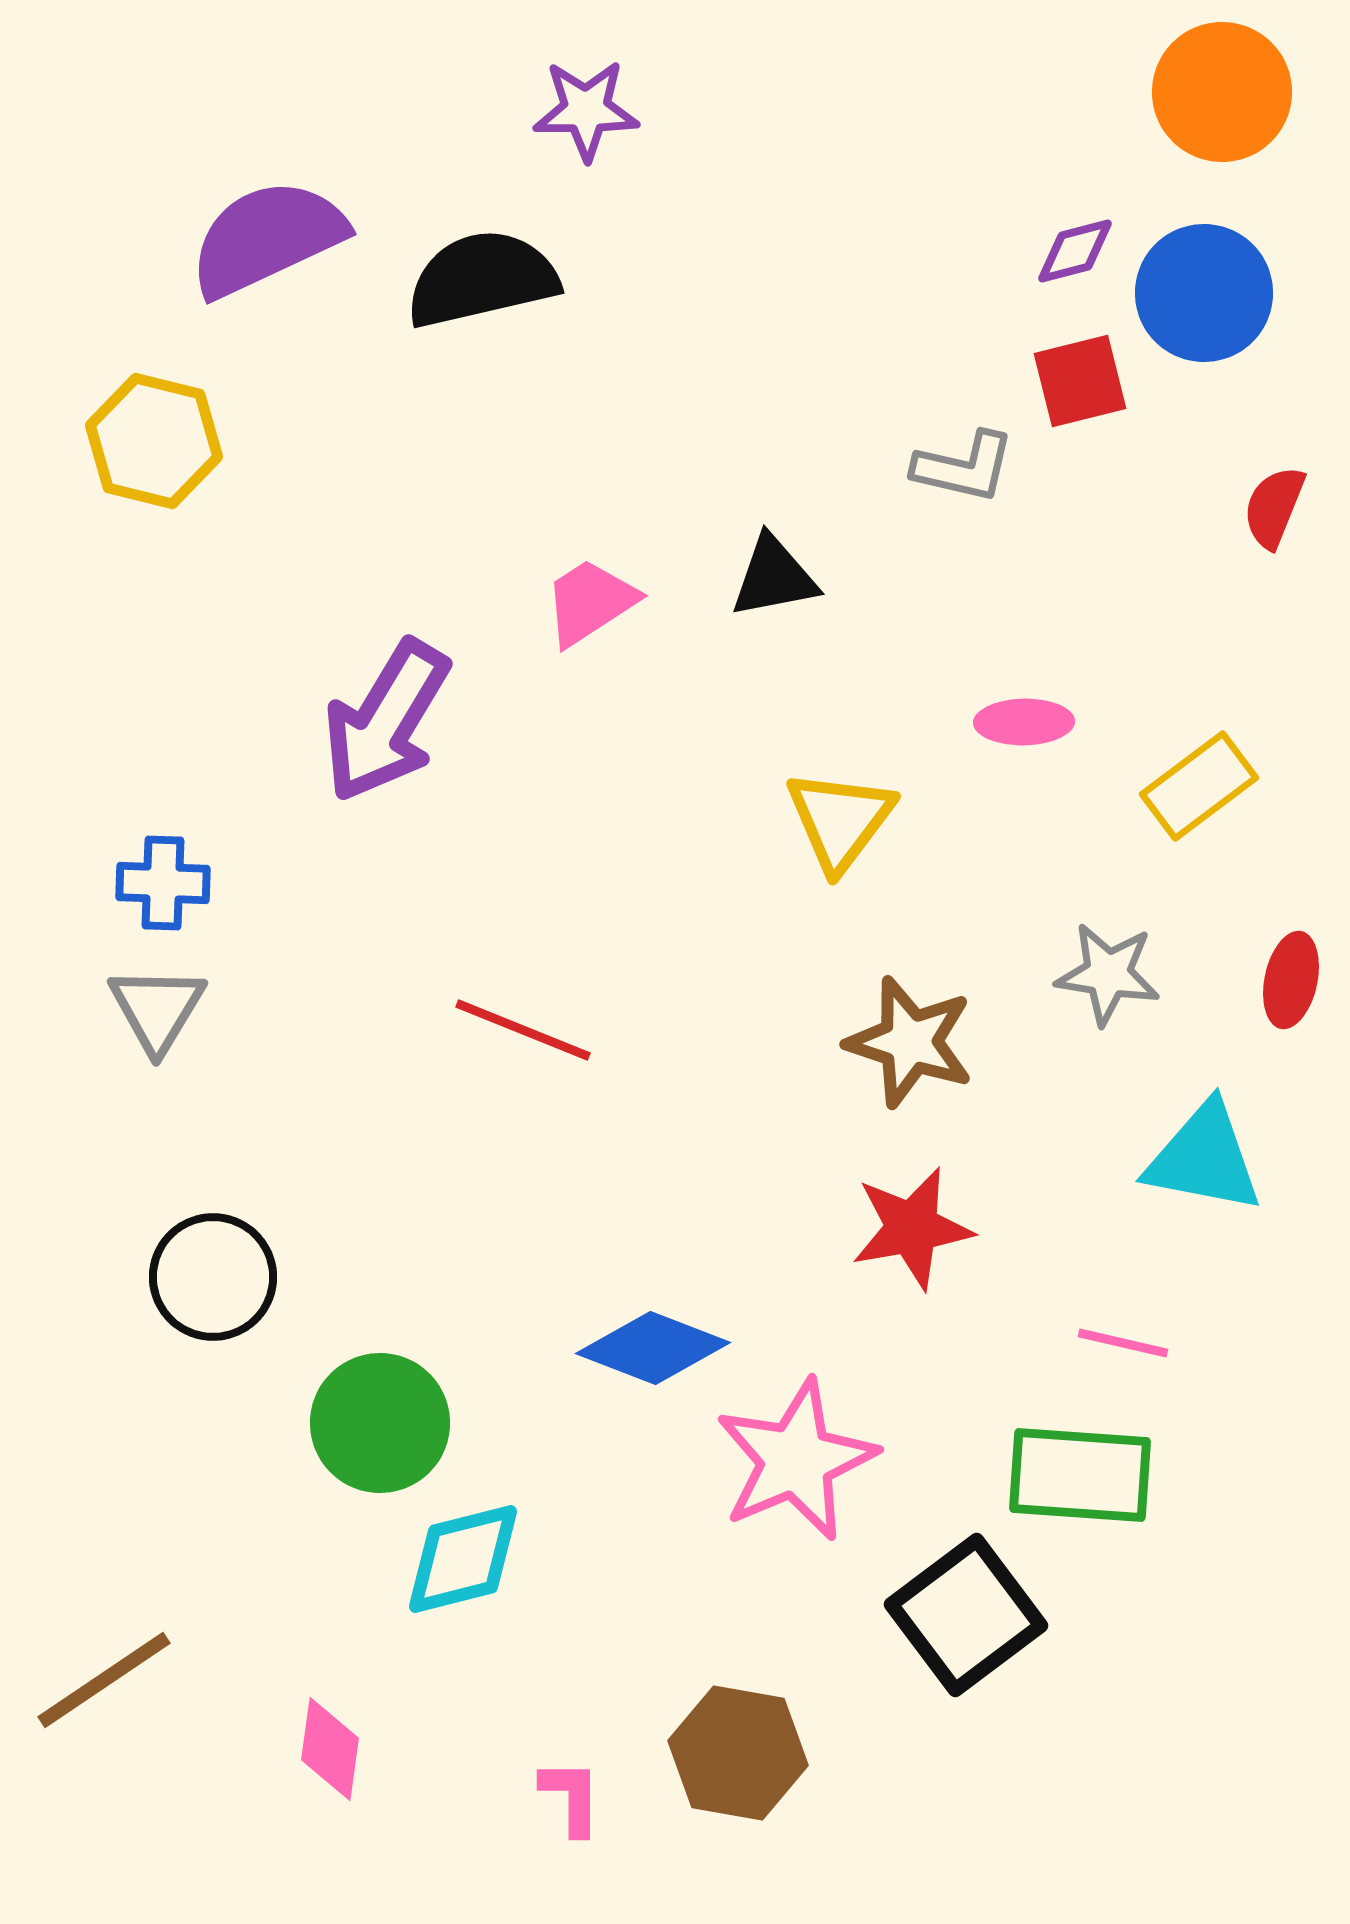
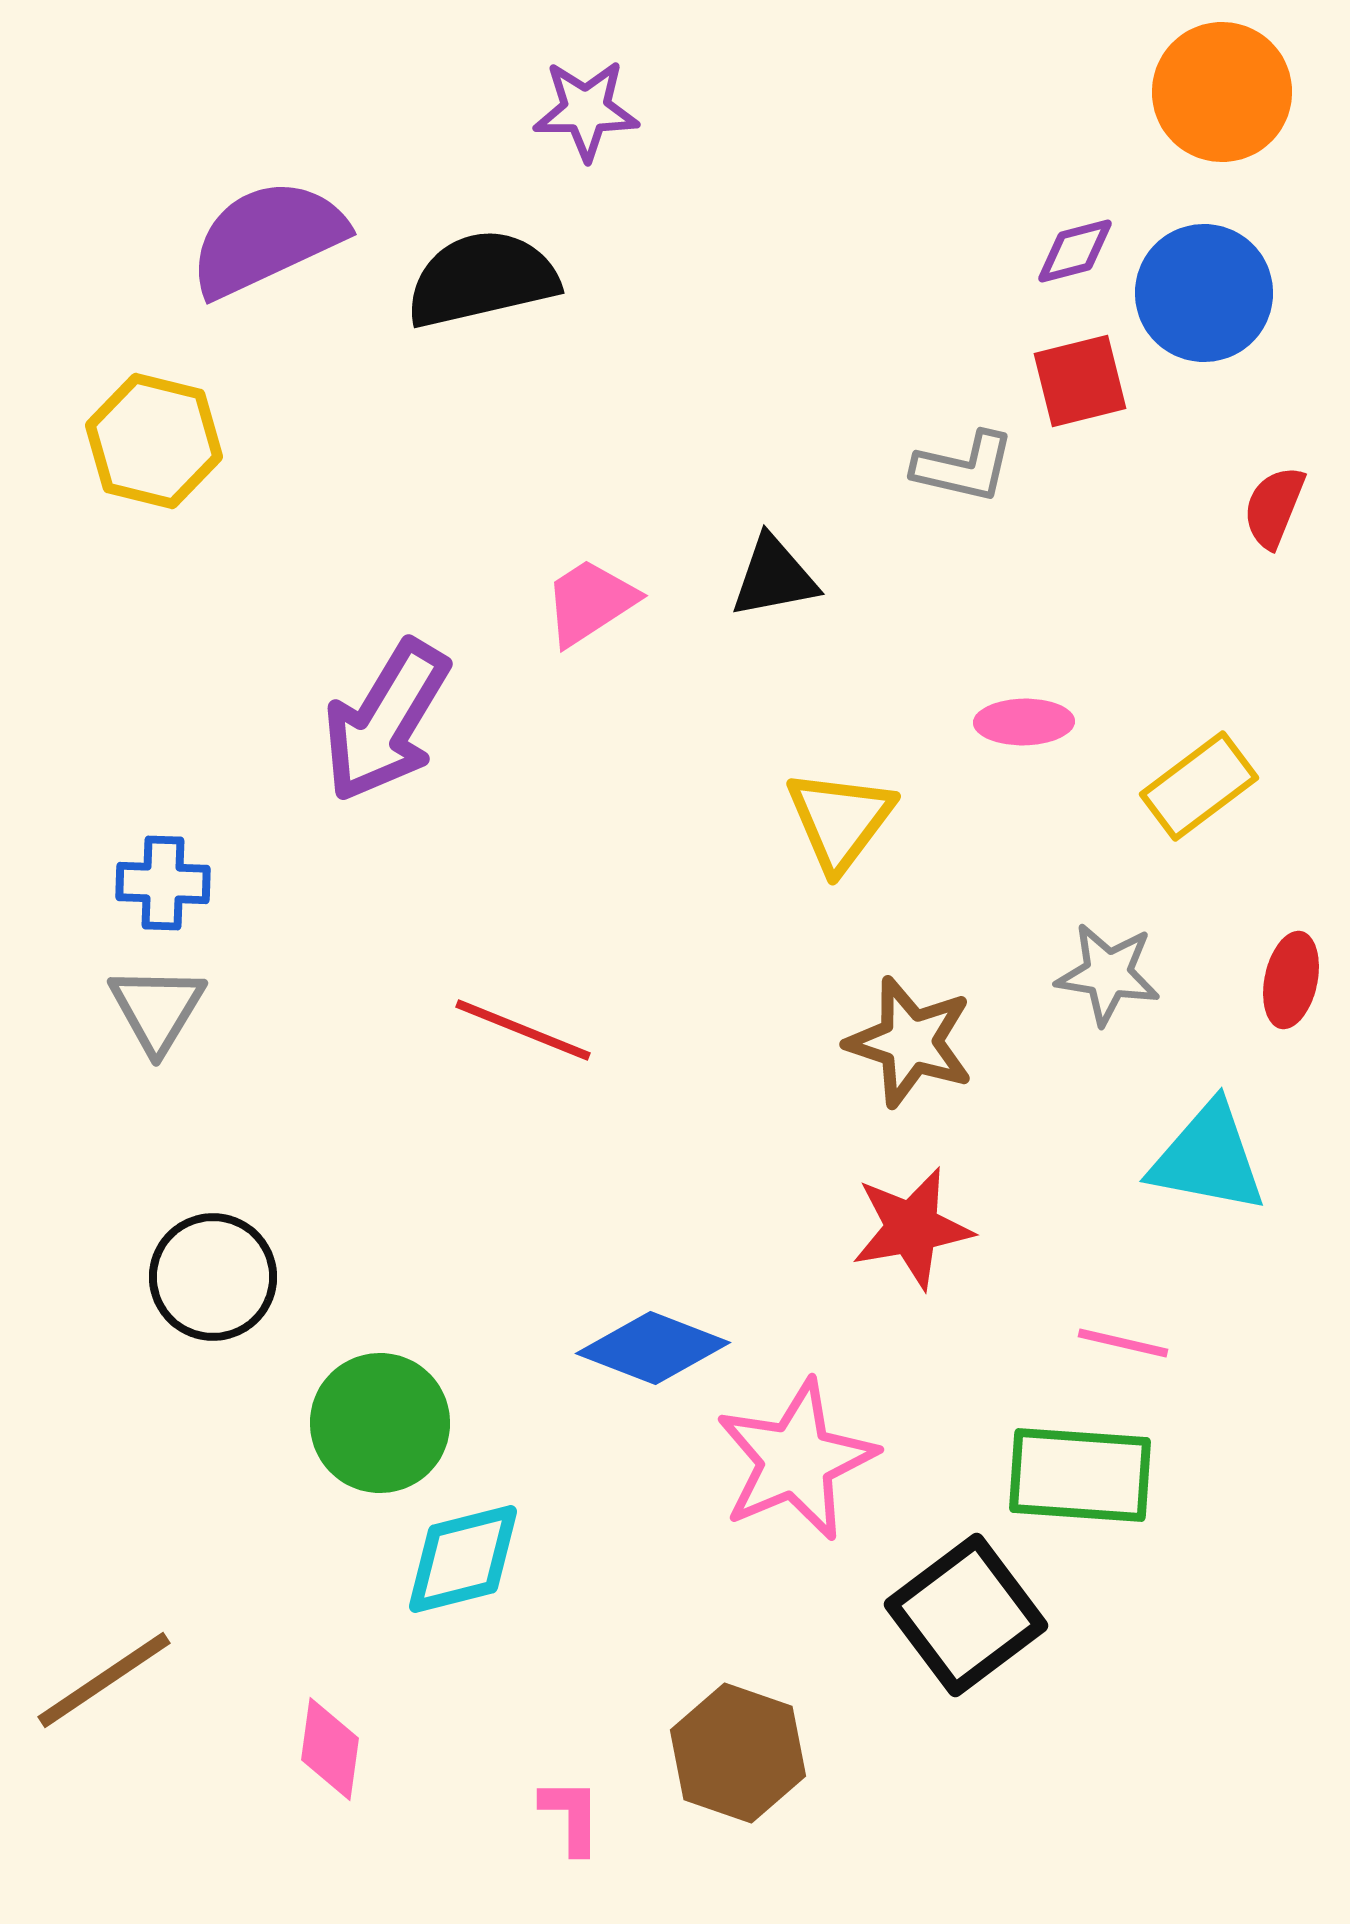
cyan triangle: moved 4 px right
brown hexagon: rotated 9 degrees clockwise
pink L-shape: moved 19 px down
